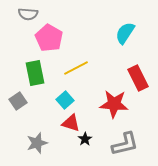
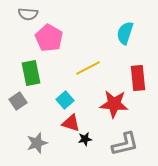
cyan semicircle: rotated 15 degrees counterclockwise
yellow line: moved 12 px right
green rectangle: moved 4 px left
red rectangle: rotated 20 degrees clockwise
black star: rotated 24 degrees clockwise
